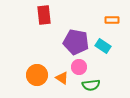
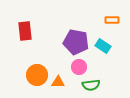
red rectangle: moved 19 px left, 16 px down
orange triangle: moved 4 px left, 4 px down; rotated 32 degrees counterclockwise
